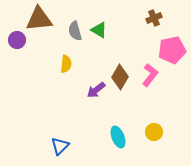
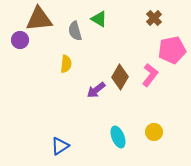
brown cross: rotated 21 degrees counterclockwise
green triangle: moved 11 px up
purple circle: moved 3 px right
blue triangle: rotated 12 degrees clockwise
